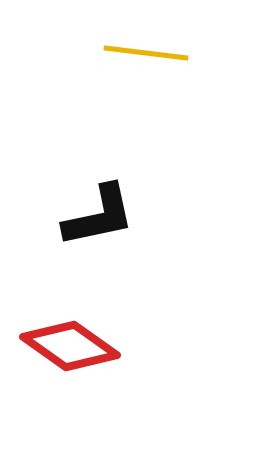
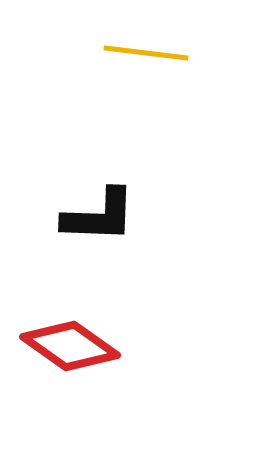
black L-shape: rotated 14 degrees clockwise
